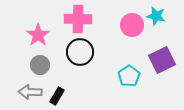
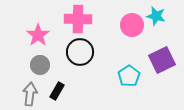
gray arrow: moved 2 px down; rotated 95 degrees clockwise
black rectangle: moved 5 px up
